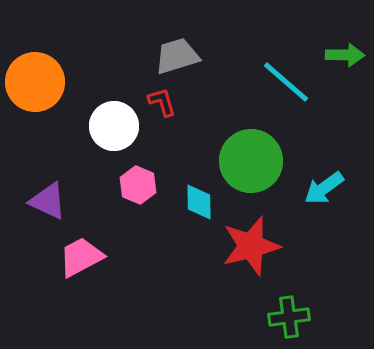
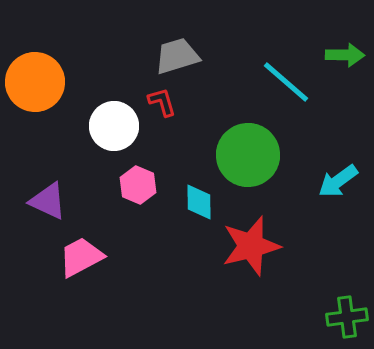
green circle: moved 3 px left, 6 px up
cyan arrow: moved 14 px right, 7 px up
green cross: moved 58 px right
